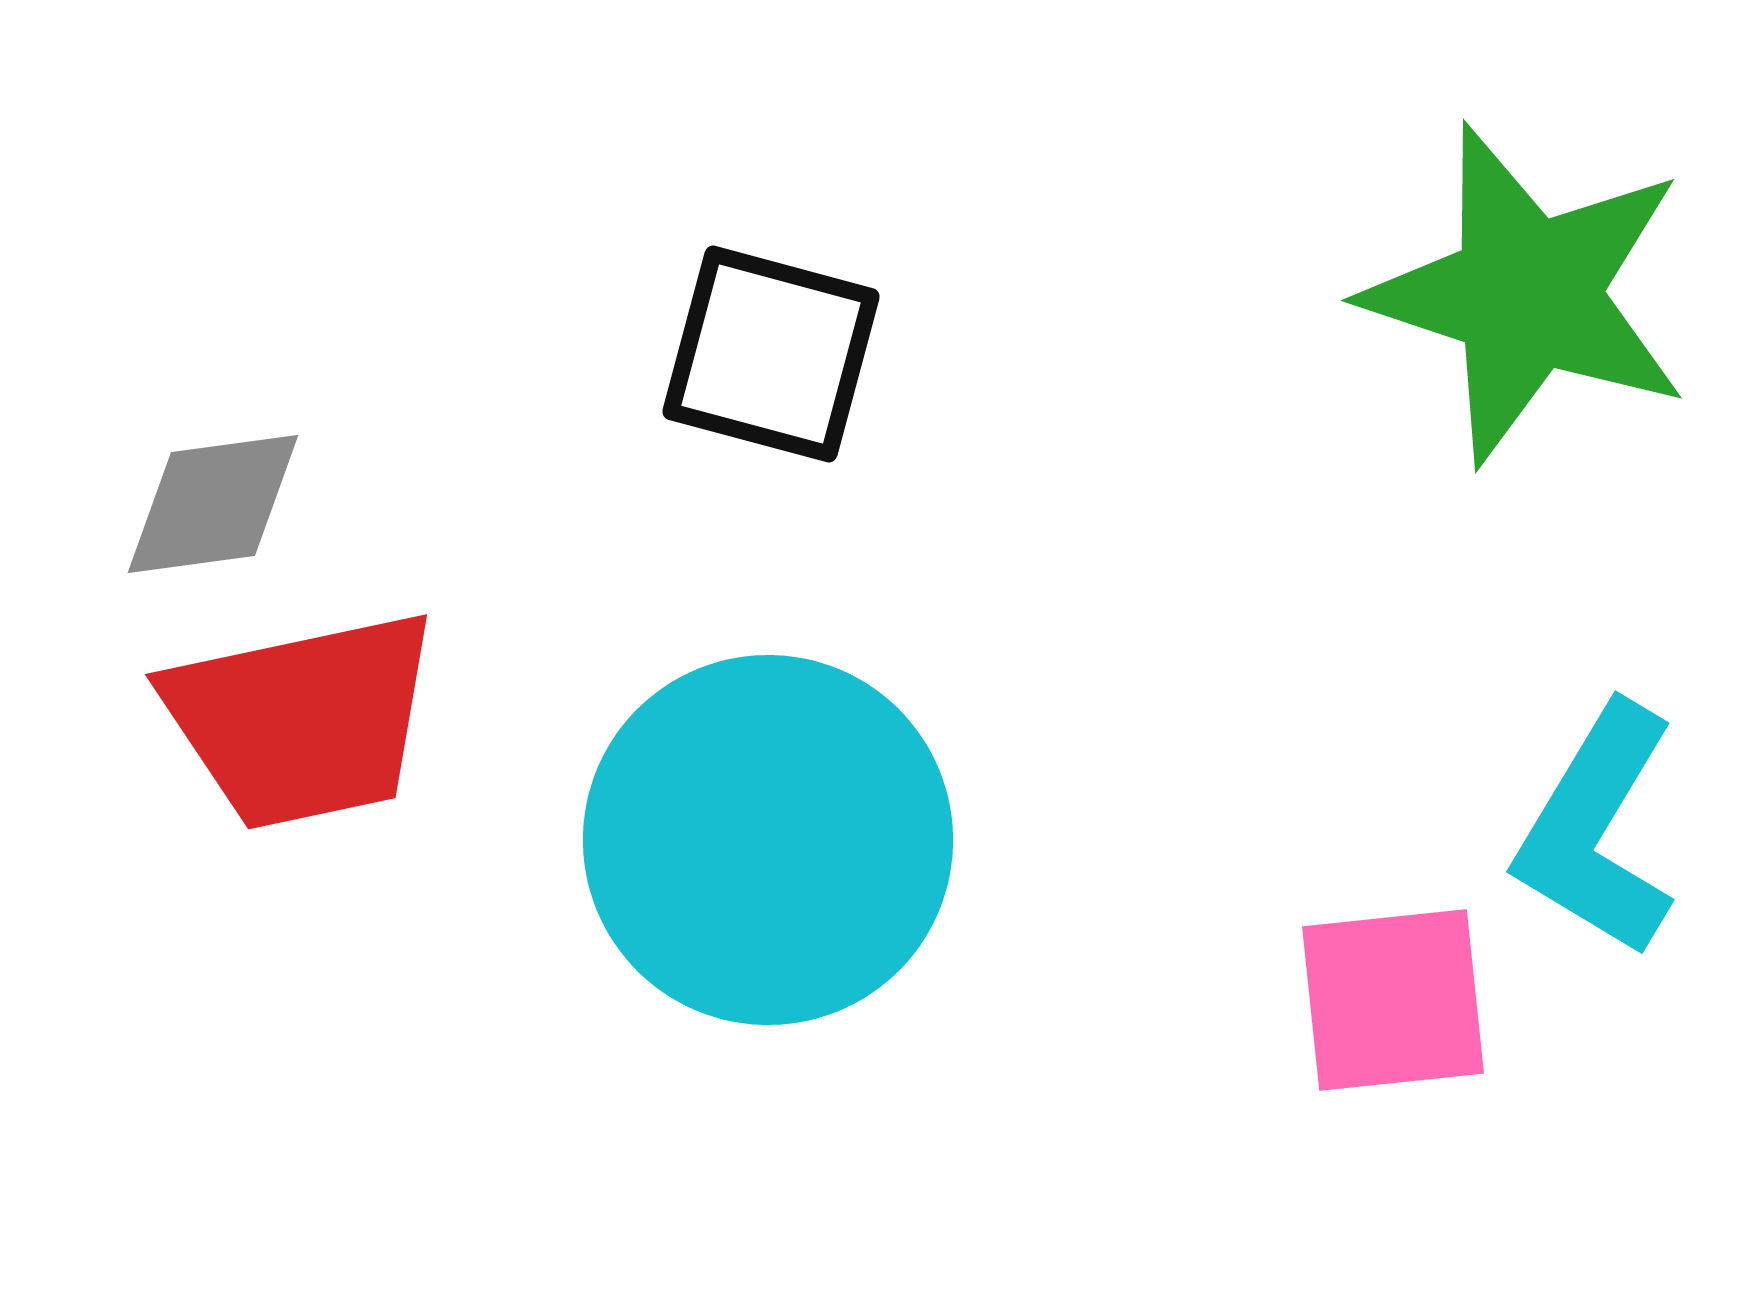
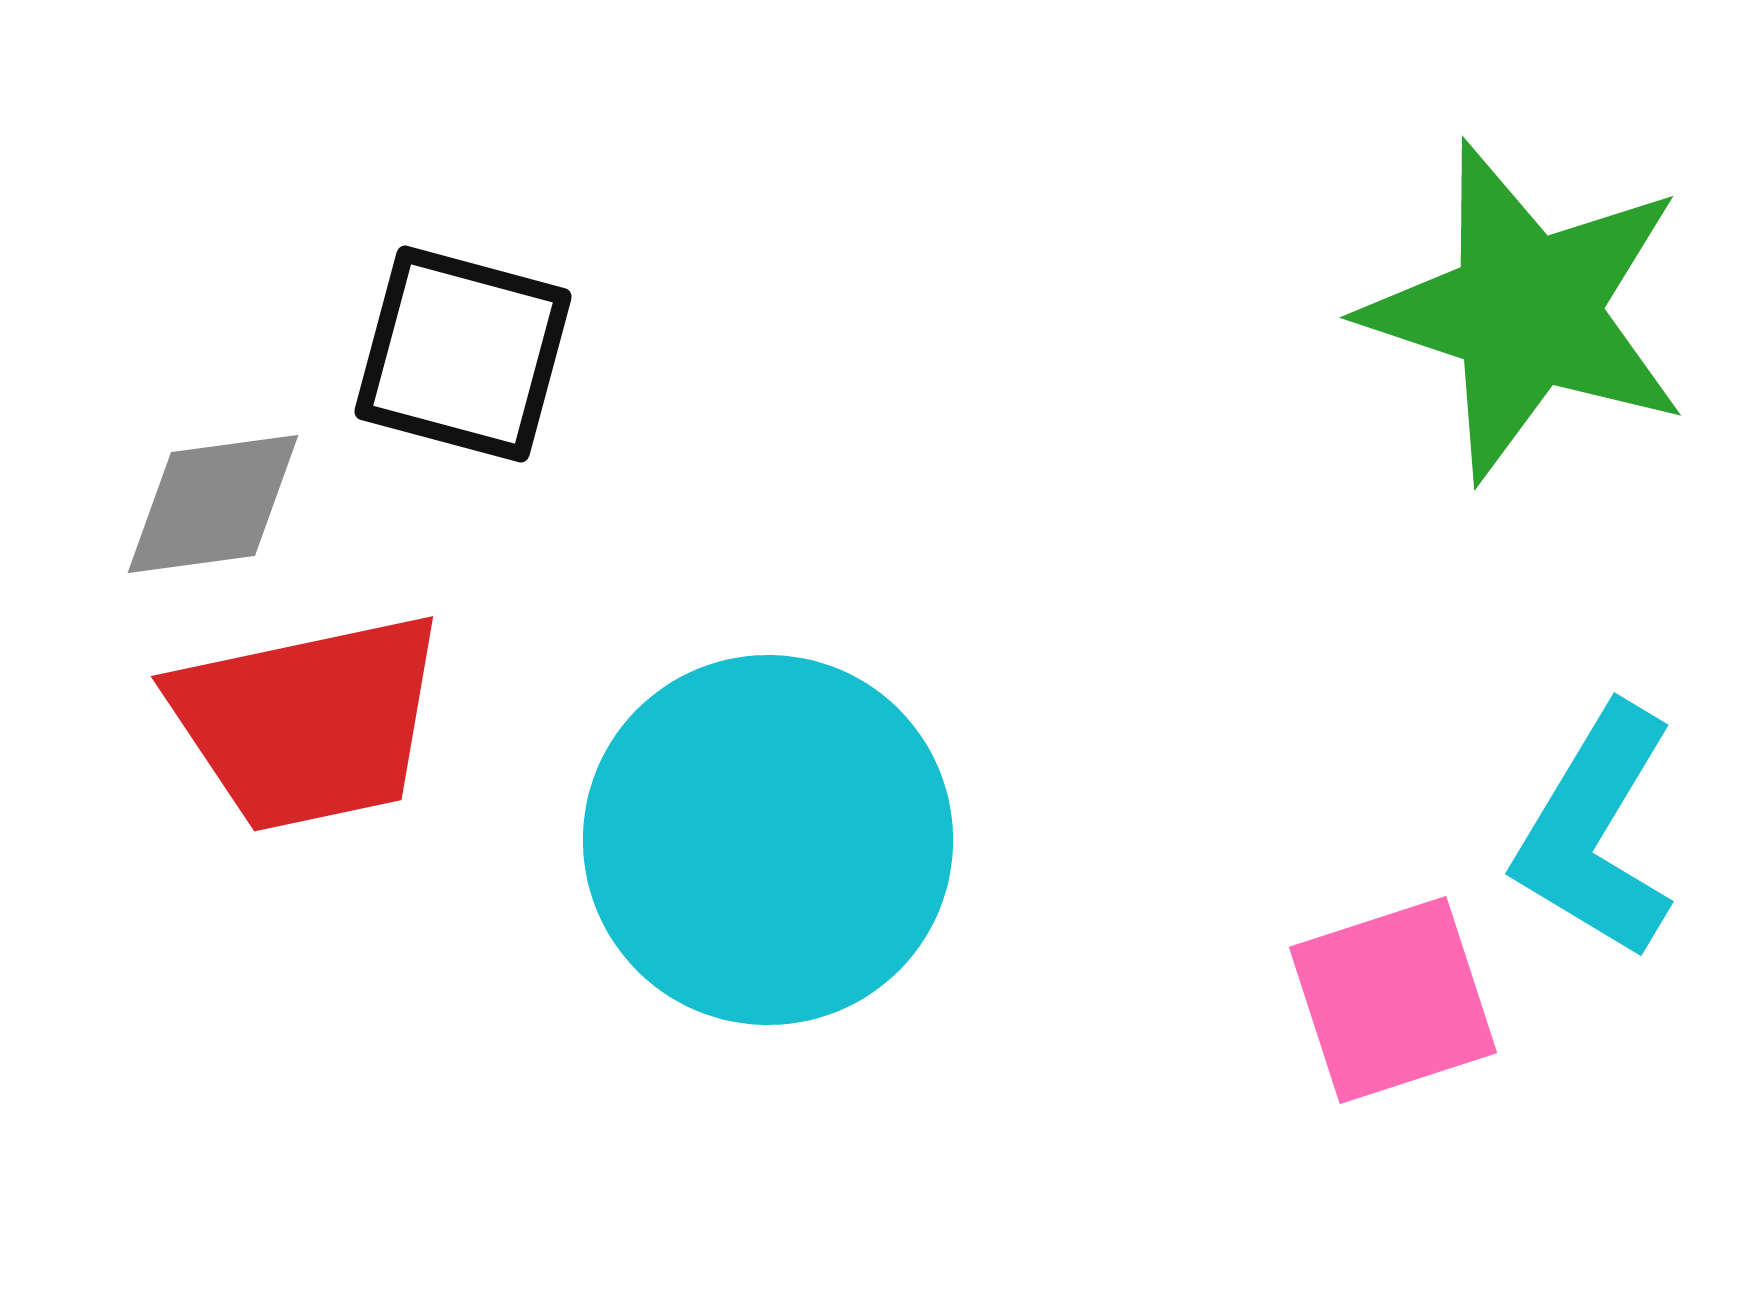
green star: moved 1 px left, 17 px down
black square: moved 308 px left
red trapezoid: moved 6 px right, 2 px down
cyan L-shape: moved 1 px left, 2 px down
pink square: rotated 12 degrees counterclockwise
